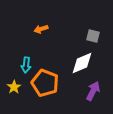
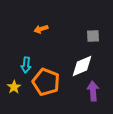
gray square: rotated 16 degrees counterclockwise
white diamond: moved 3 px down
orange pentagon: moved 1 px right, 1 px up
purple arrow: rotated 30 degrees counterclockwise
